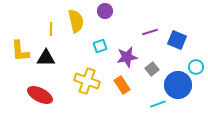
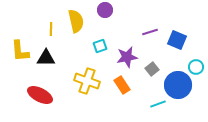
purple circle: moved 1 px up
